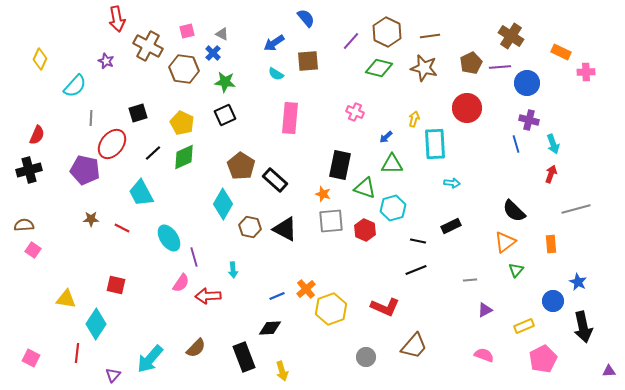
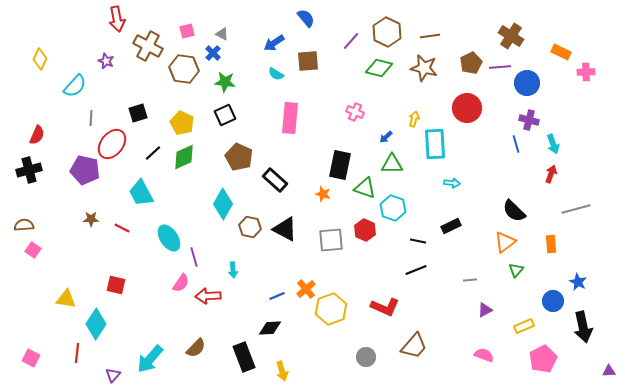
brown pentagon at (241, 166): moved 2 px left, 9 px up; rotated 8 degrees counterclockwise
cyan hexagon at (393, 208): rotated 25 degrees counterclockwise
gray square at (331, 221): moved 19 px down
